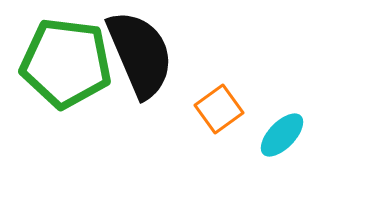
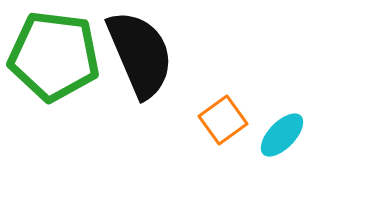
green pentagon: moved 12 px left, 7 px up
orange square: moved 4 px right, 11 px down
